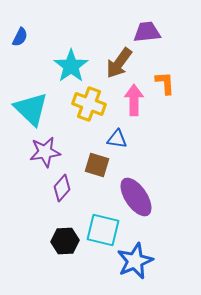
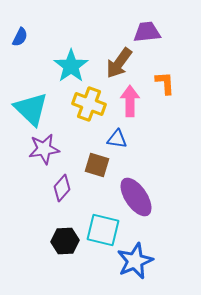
pink arrow: moved 4 px left, 1 px down
purple star: moved 1 px left, 3 px up
